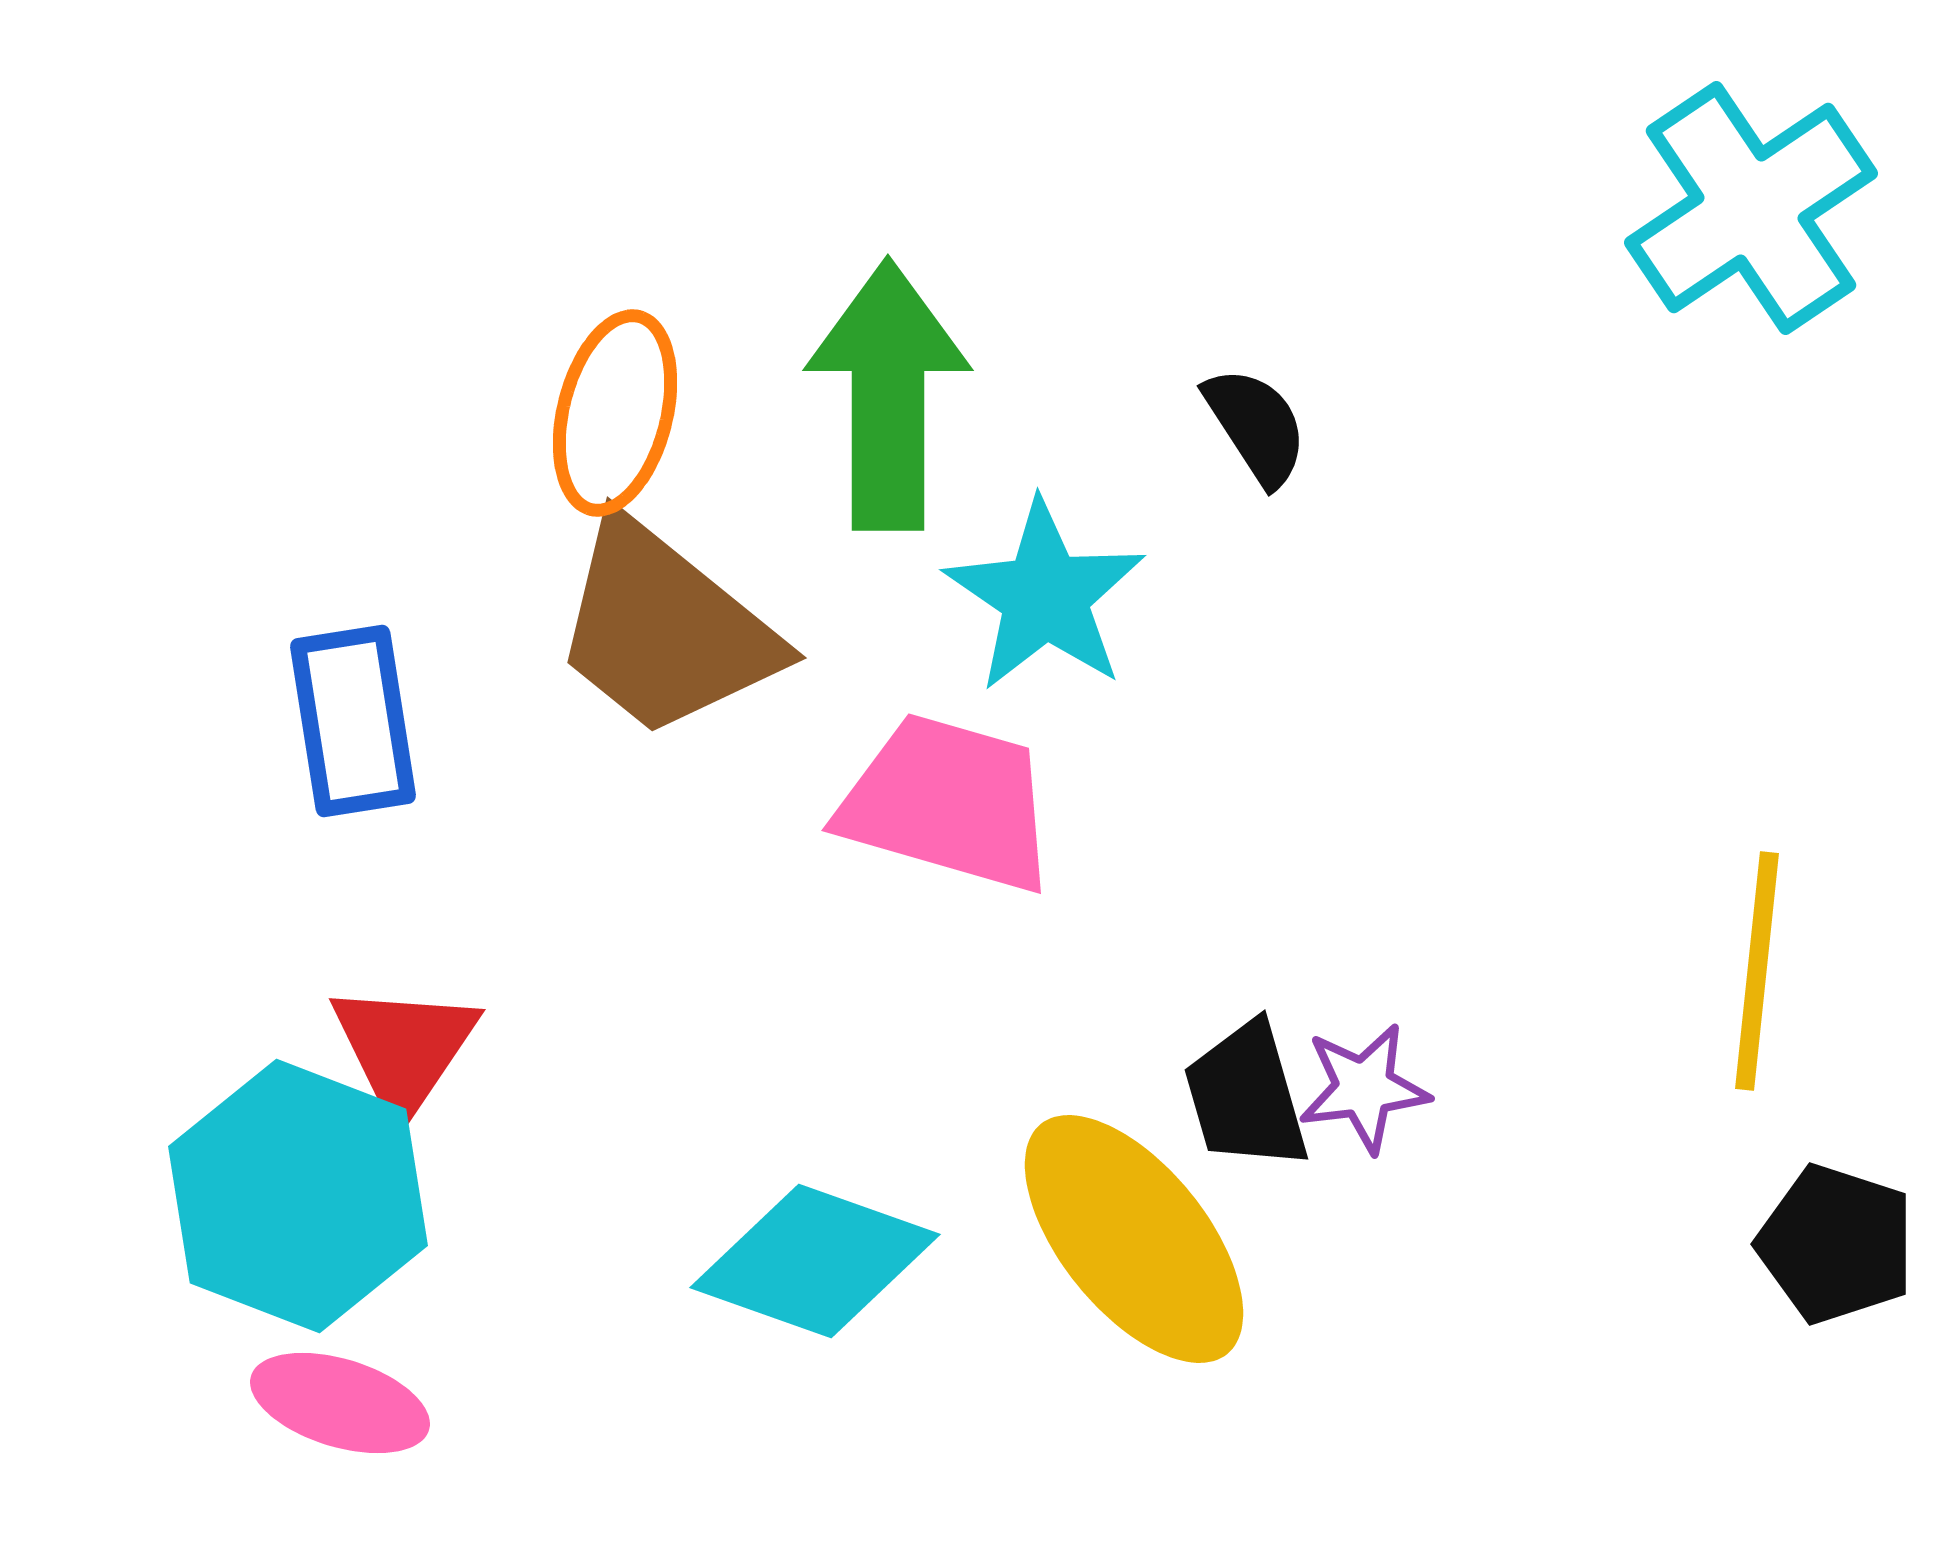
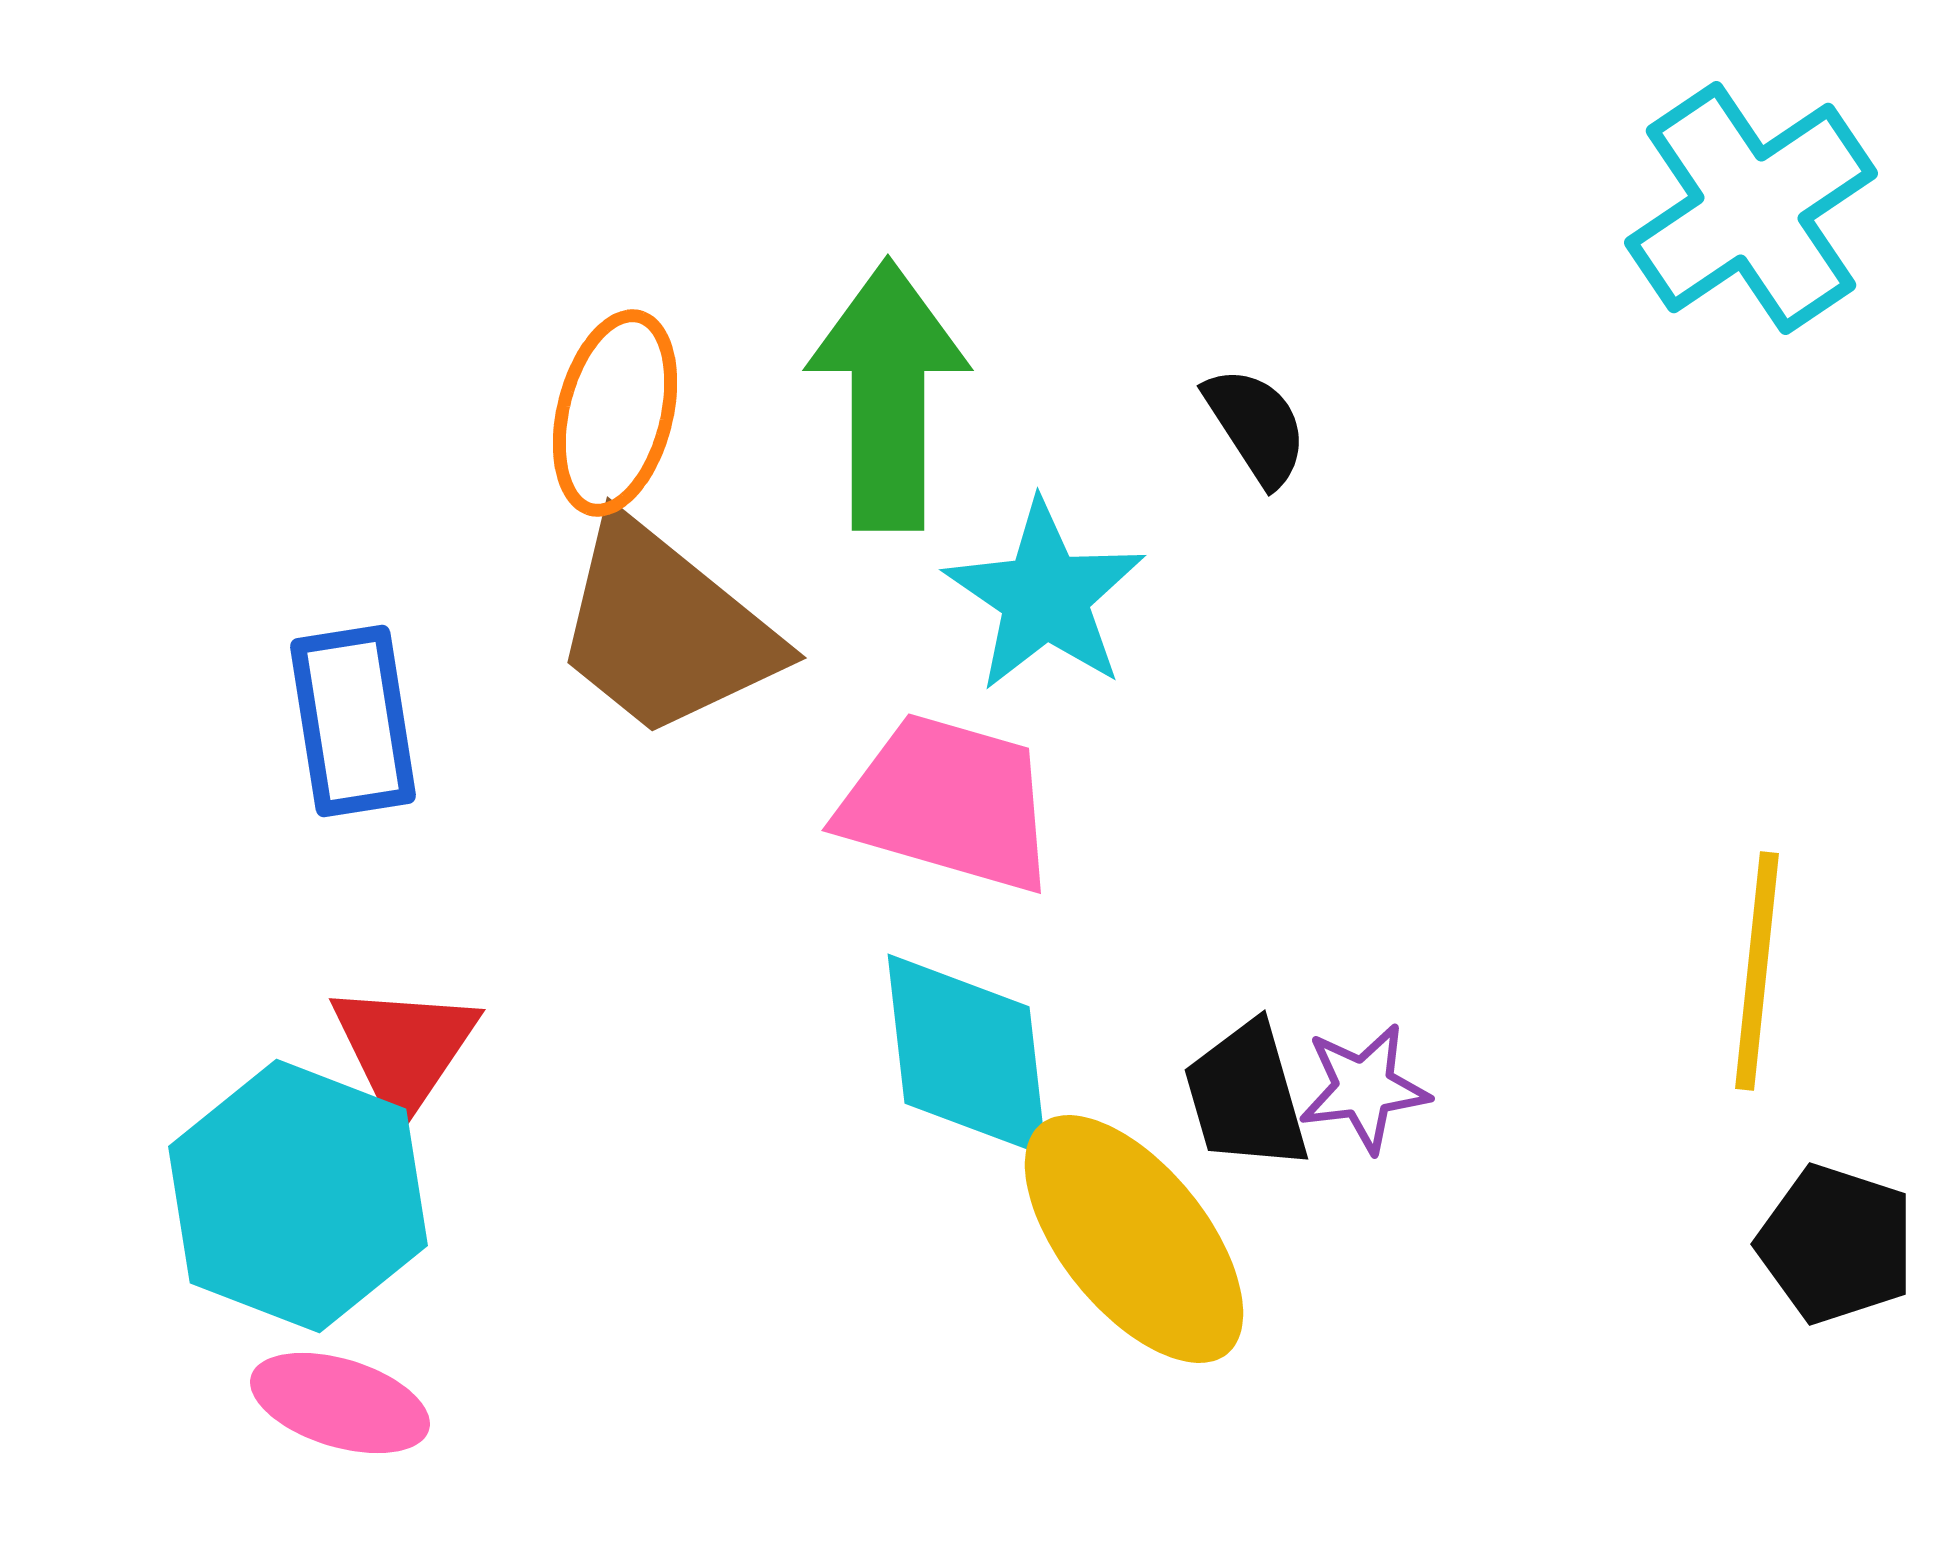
cyan diamond: moved 152 px right, 206 px up; rotated 64 degrees clockwise
